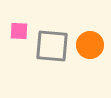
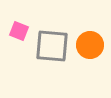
pink square: rotated 18 degrees clockwise
